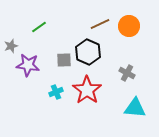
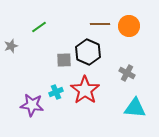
brown line: rotated 24 degrees clockwise
purple star: moved 4 px right, 40 px down
red star: moved 2 px left
